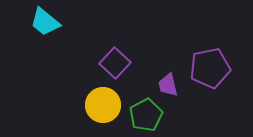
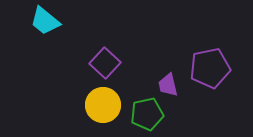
cyan trapezoid: moved 1 px up
purple square: moved 10 px left
green pentagon: moved 1 px right, 1 px up; rotated 16 degrees clockwise
